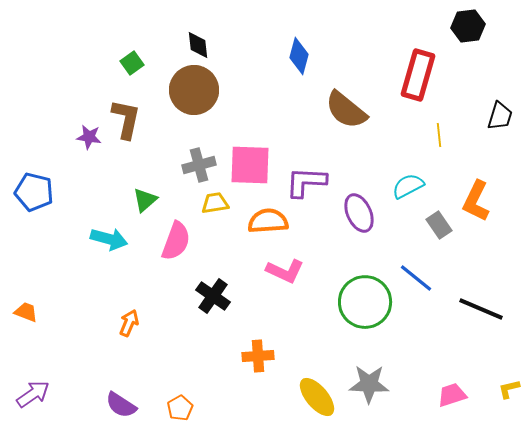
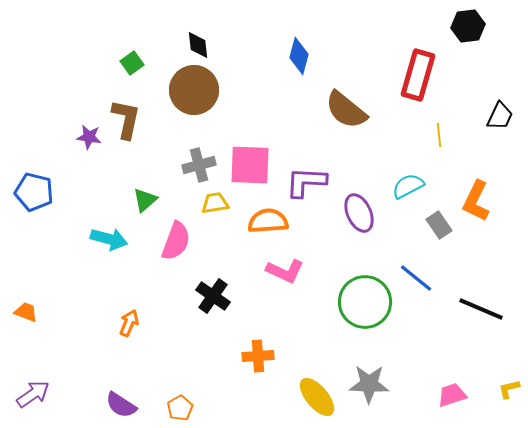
black trapezoid: rotated 8 degrees clockwise
